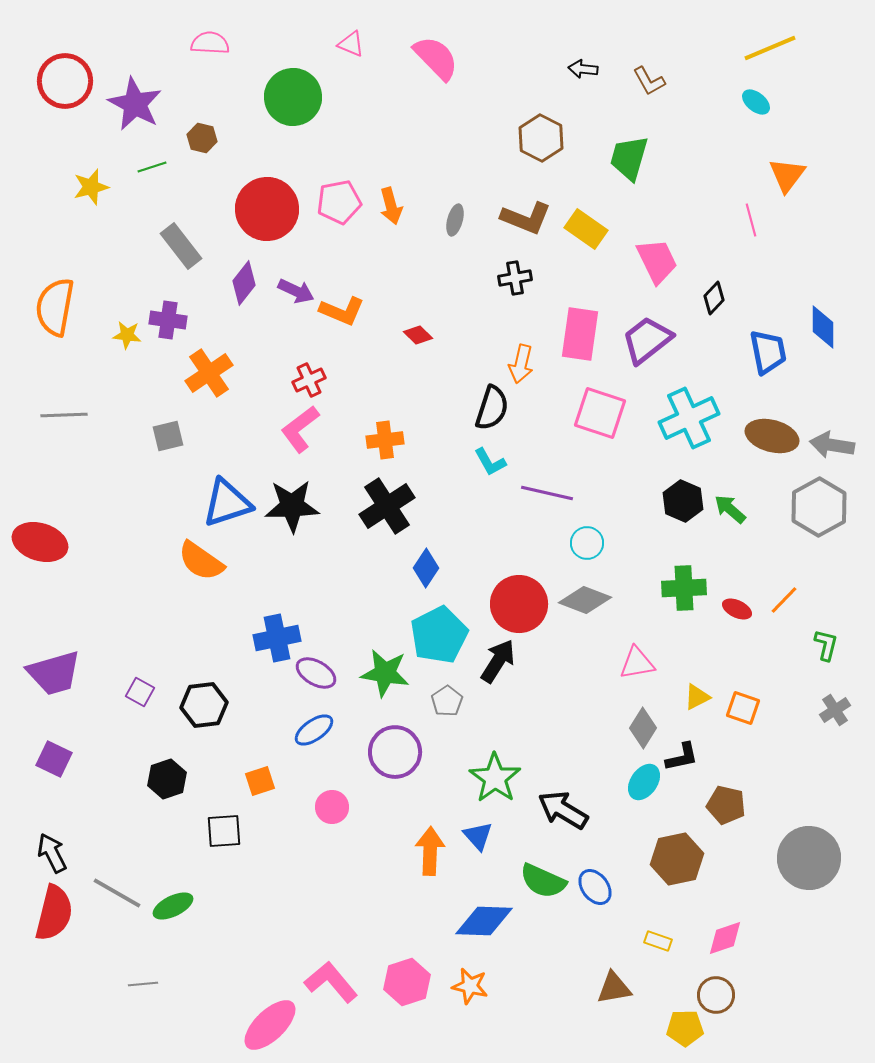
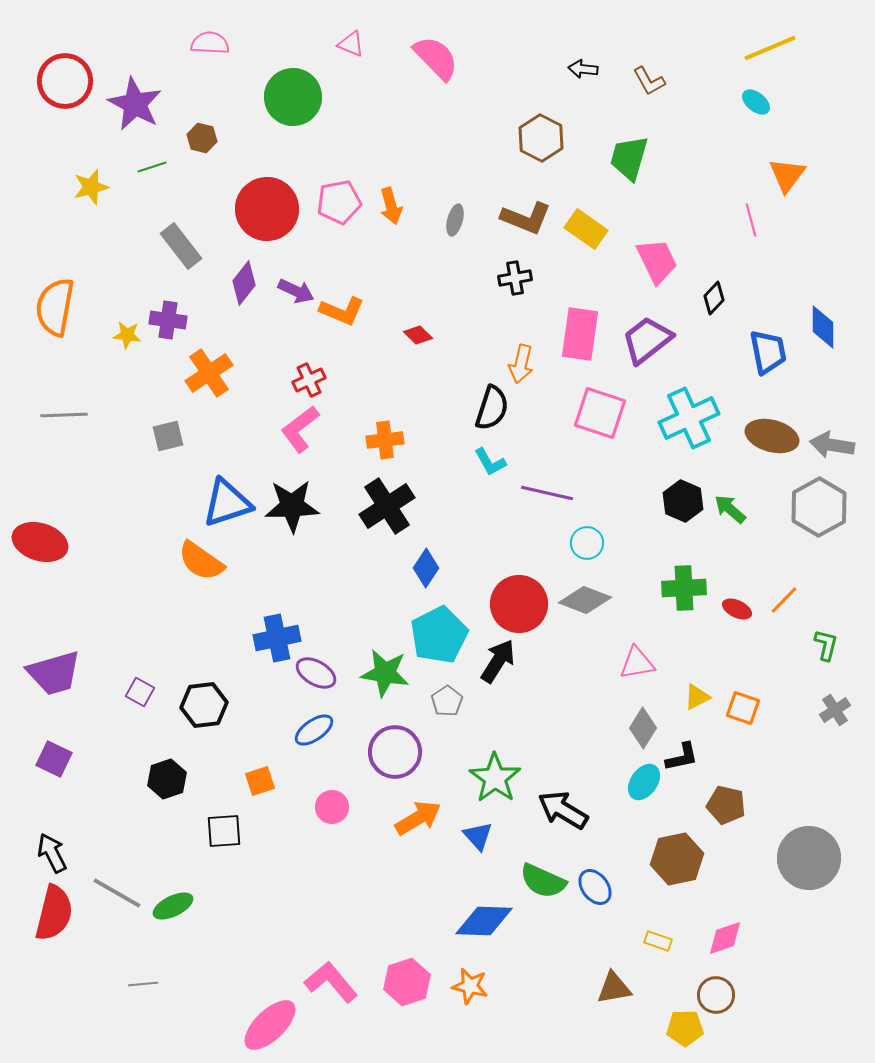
orange arrow at (430, 851): moved 12 px left, 33 px up; rotated 57 degrees clockwise
